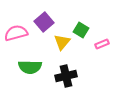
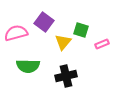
purple square: rotated 12 degrees counterclockwise
green square: rotated 14 degrees counterclockwise
yellow triangle: moved 1 px right
green semicircle: moved 2 px left, 1 px up
